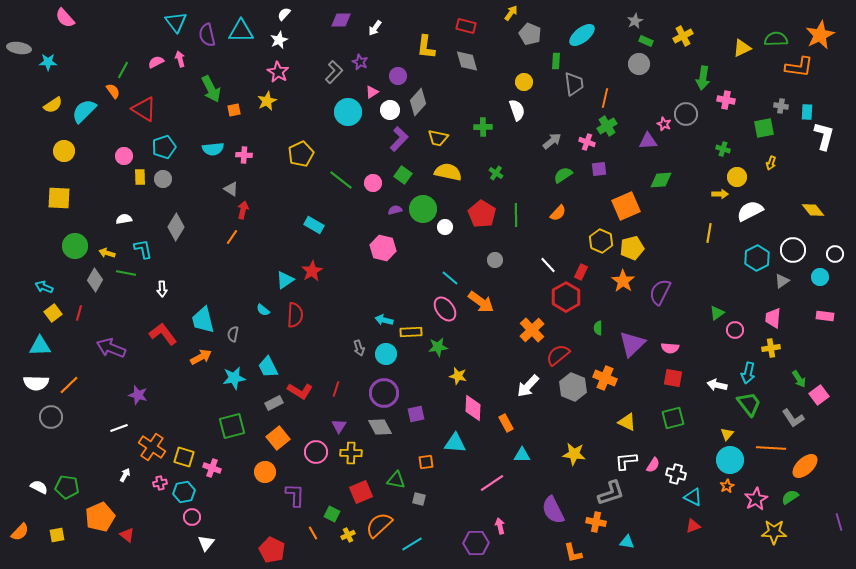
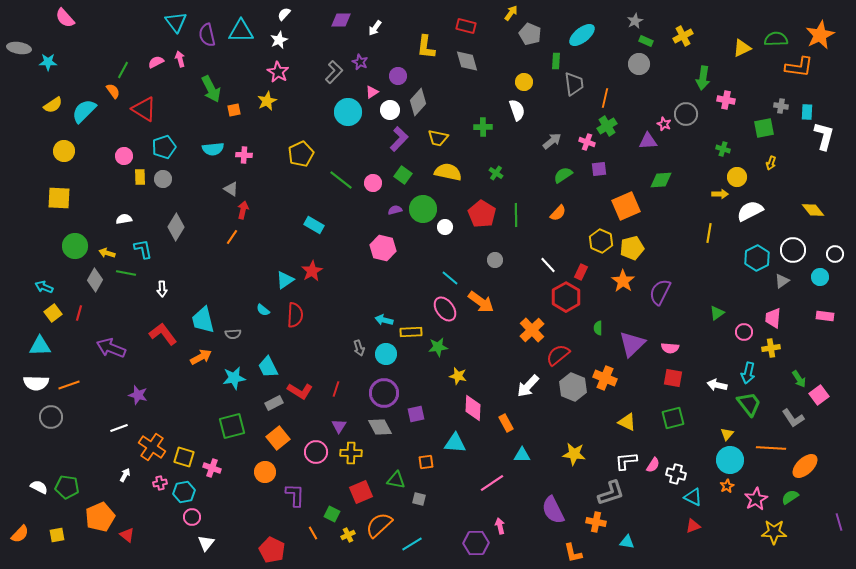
pink circle at (735, 330): moved 9 px right, 2 px down
gray semicircle at (233, 334): rotated 105 degrees counterclockwise
orange line at (69, 385): rotated 25 degrees clockwise
orange semicircle at (20, 532): moved 2 px down
